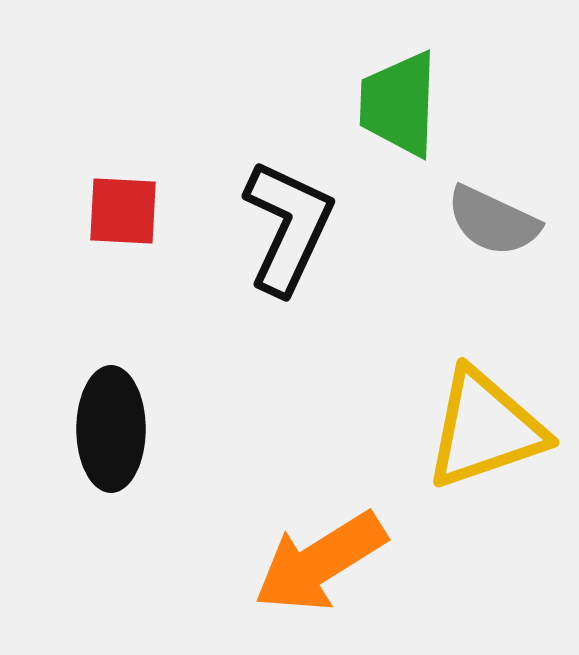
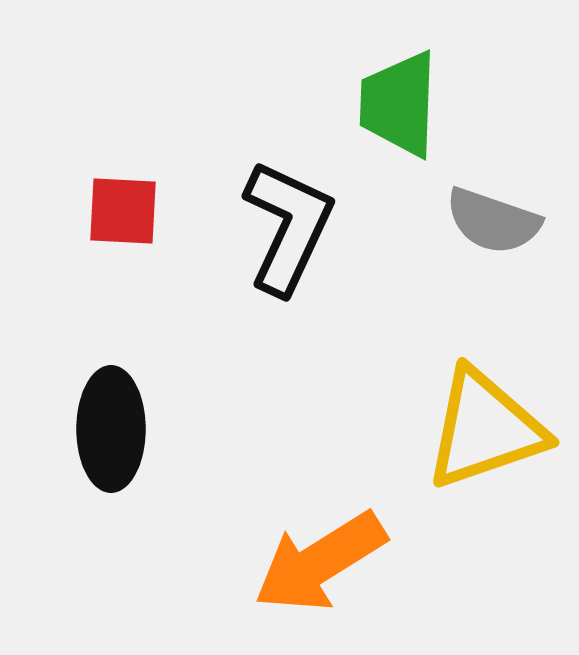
gray semicircle: rotated 6 degrees counterclockwise
